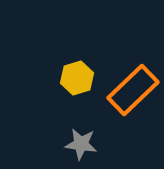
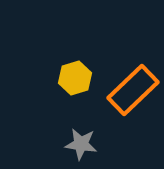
yellow hexagon: moved 2 px left
